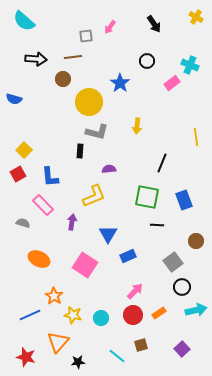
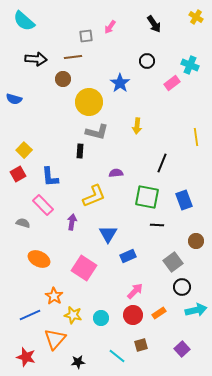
purple semicircle at (109, 169): moved 7 px right, 4 px down
pink square at (85, 265): moved 1 px left, 3 px down
orange triangle at (58, 342): moved 3 px left, 3 px up
